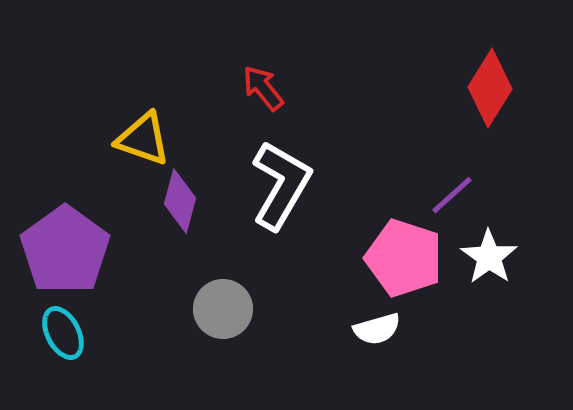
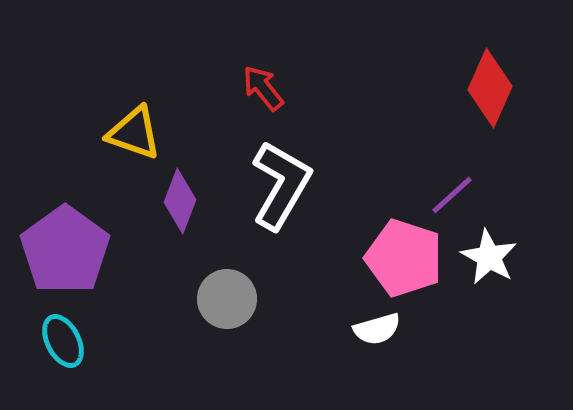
red diamond: rotated 8 degrees counterclockwise
yellow triangle: moved 9 px left, 6 px up
purple diamond: rotated 6 degrees clockwise
white star: rotated 6 degrees counterclockwise
gray circle: moved 4 px right, 10 px up
cyan ellipse: moved 8 px down
